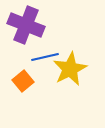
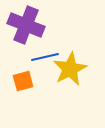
orange square: rotated 25 degrees clockwise
